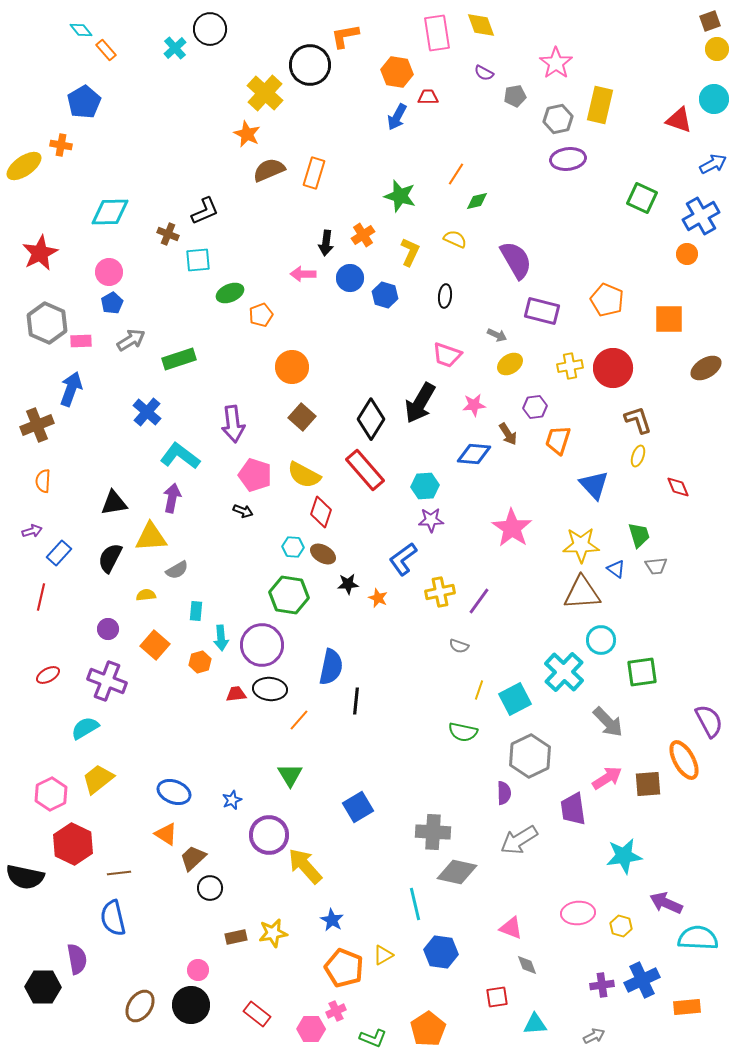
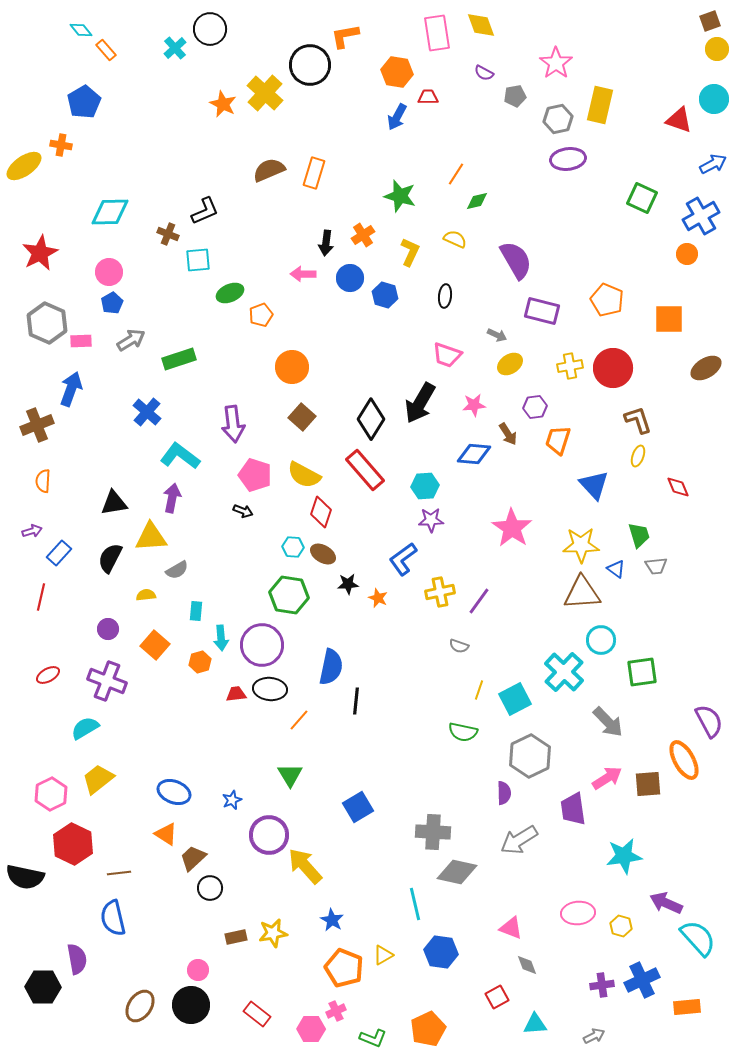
orange star at (247, 134): moved 24 px left, 30 px up
cyan semicircle at (698, 938): rotated 45 degrees clockwise
red square at (497, 997): rotated 20 degrees counterclockwise
orange pentagon at (428, 1029): rotated 8 degrees clockwise
